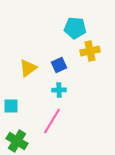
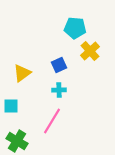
yellow cross: rotated 30 degrees counterclockwise
yellow triangle: moved 6 px left, 5 px down
